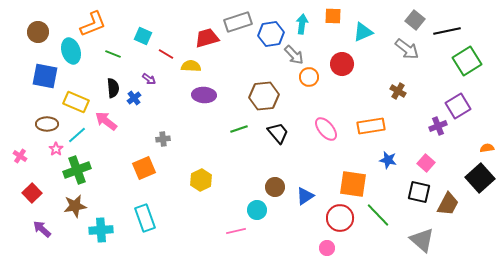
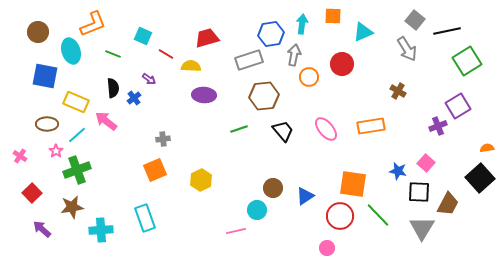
gray rectangle at (238, 22): moved 11 px right, 38 px down
gray arrow at (407, 49): rotated 20 degrees clockwise
gray arrow at (294, 55): rotated 125 degrees counterclockwise
black trapezoid at (278, 133): moved 5 px right, 2 px up
pink star at (56, 149): moved 2 px down
blue star at (388, 160): moved 10 px right, 11 px down
orange square at (144, 168): moved 11 px right, 2 px down
brown circle at (275, 187): moved 2 px left, 1 px down
black square at (419, 192): rotated 10 degrees counterclockwise
brown star at (75, 206): moved 3 px left, 1 px down
red circle at (340, 218): moved 2 px up
gray triangle at (422, 240): moved 12 px up; rotated 20 degrees clockwise
